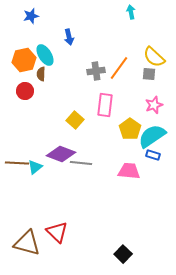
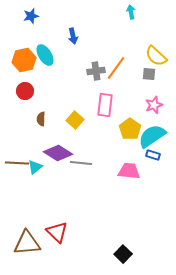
blue arrow: moved 4 px right, 1 px up
yellow semicircle: moved 2 px right, 1 px up
orange line: moved 3 px left
brown semicircle: moved 45 px down
purple diamond: moved 3 px left, 1 px up; rotated 12 degrees clockwise
brown triangle: rotated 20 degrees counterclockwise
